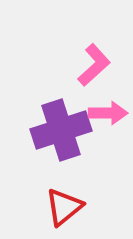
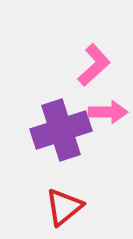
pink arrow: moved 1 px up
